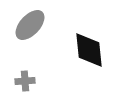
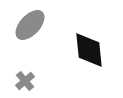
gray cross: rotated 36 degrees counterclockwise
